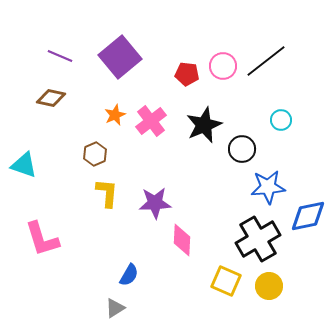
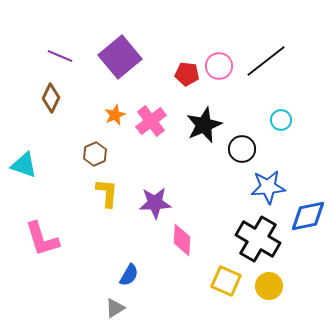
pink circle: moved 4 px left
brown diamond: rotated 76 degrees counterclockwise
black cross: rotated 30 degrees counterclockwise
